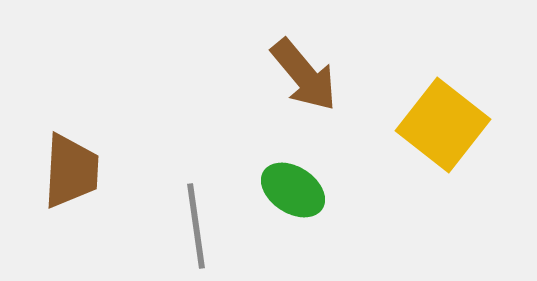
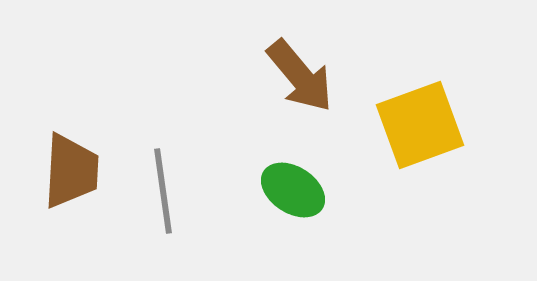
brown arrow: moved 4 px left, 1 px down
yellow square: moved 23 px left; rotated 32 degrees clockwise
gray line: moved 33 px left, 35 px up
